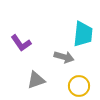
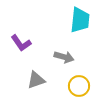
cyan trapezoid: moved 3 px left, 14 px up
